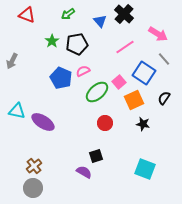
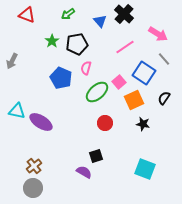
pink semicircle: moved 3 px right, 3 px up; rotated 48 degrees counterclockwise
purple ellipse: moved 2 px left
